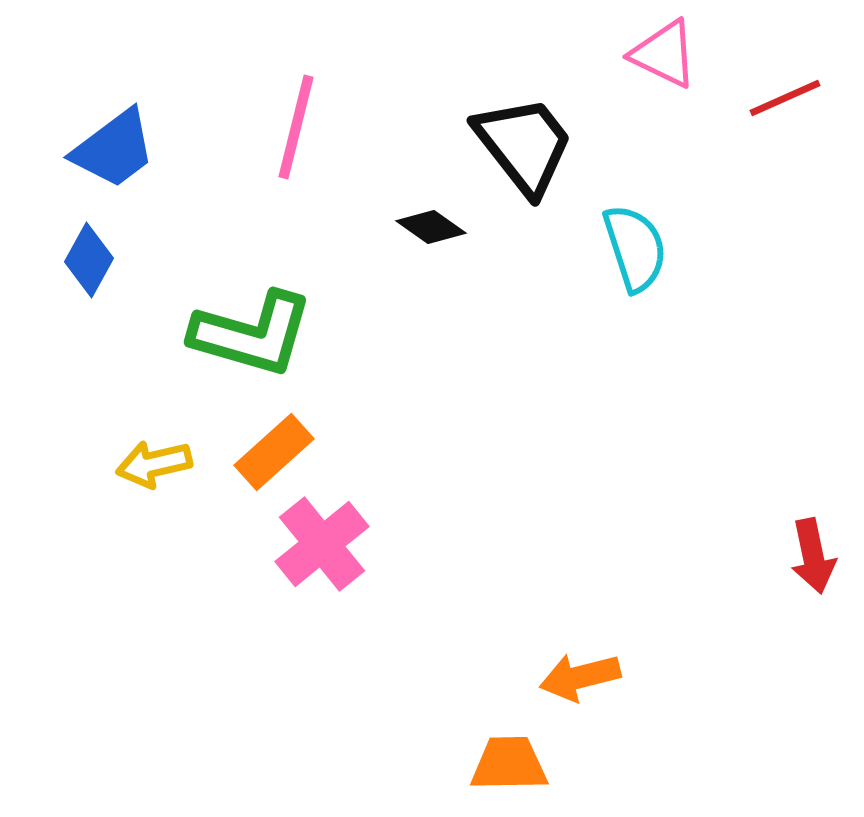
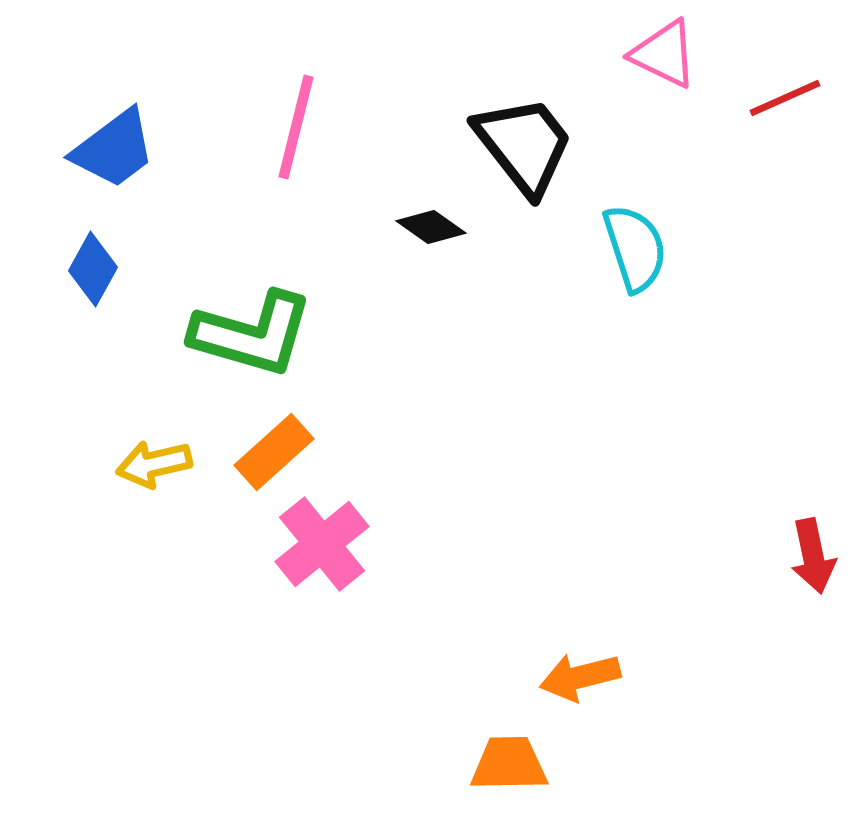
blue diamond: moved 4 px right, 9 px down
